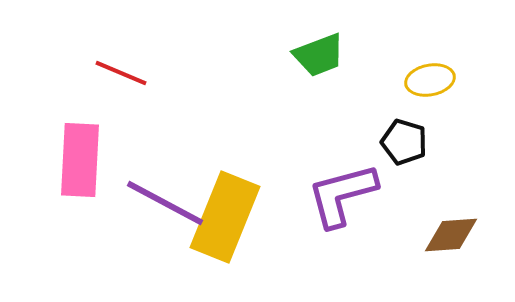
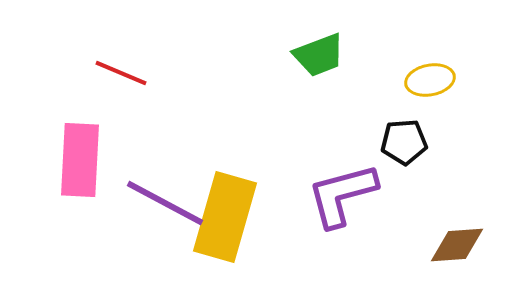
black pentagon: rotated 21 degrees counterclockwise
yellow rectangle: rotated 6 degrees counterclockwise
brown diamond: moved 6 px right, 10 px down
